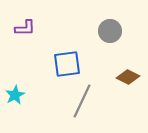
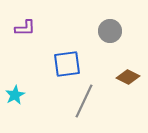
gray line: moved 2 px right
